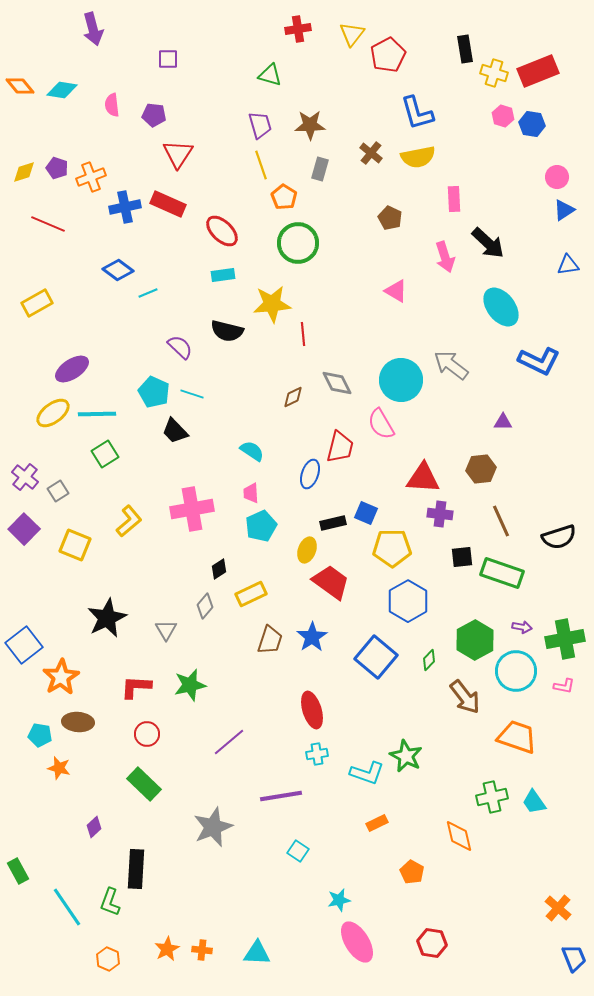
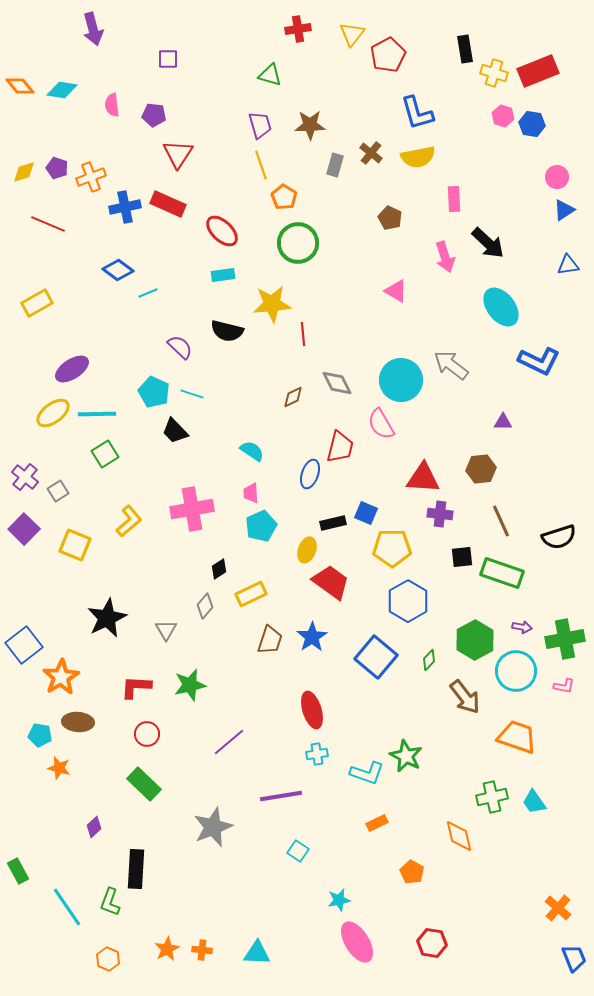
gray rectangle at (320, 169): moved 15 px right, 4 px up
